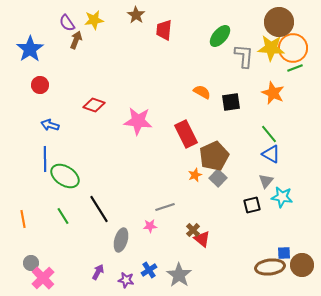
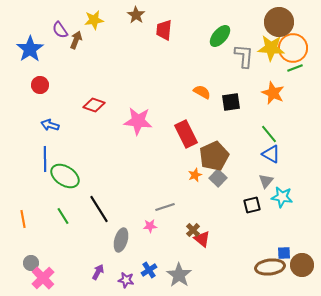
purple semicircle at (67, 23): moved 7 px left, 7 px down
